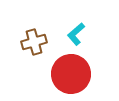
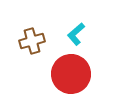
brown cross: moved 2 px left, 1 px up
